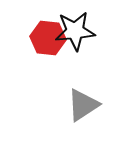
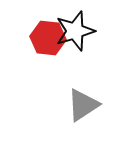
black star: rotated 12 degrees counterclockwise
